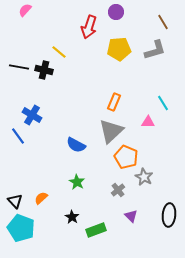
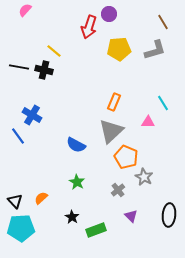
purple circle: moved 7 px left, 2 px down
yellow line: moved 5 px left, 1 px up
cyan pentagon: rotated 24 degrees counterclockwise
